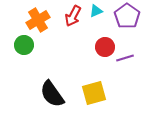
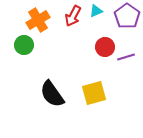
purple line: moved 1 px right, 1 px up
